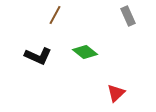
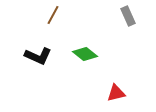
brown line: moved 2 px left
green diamond: moved 2 px down
red triangle: rotated 30 degrees clockwise
